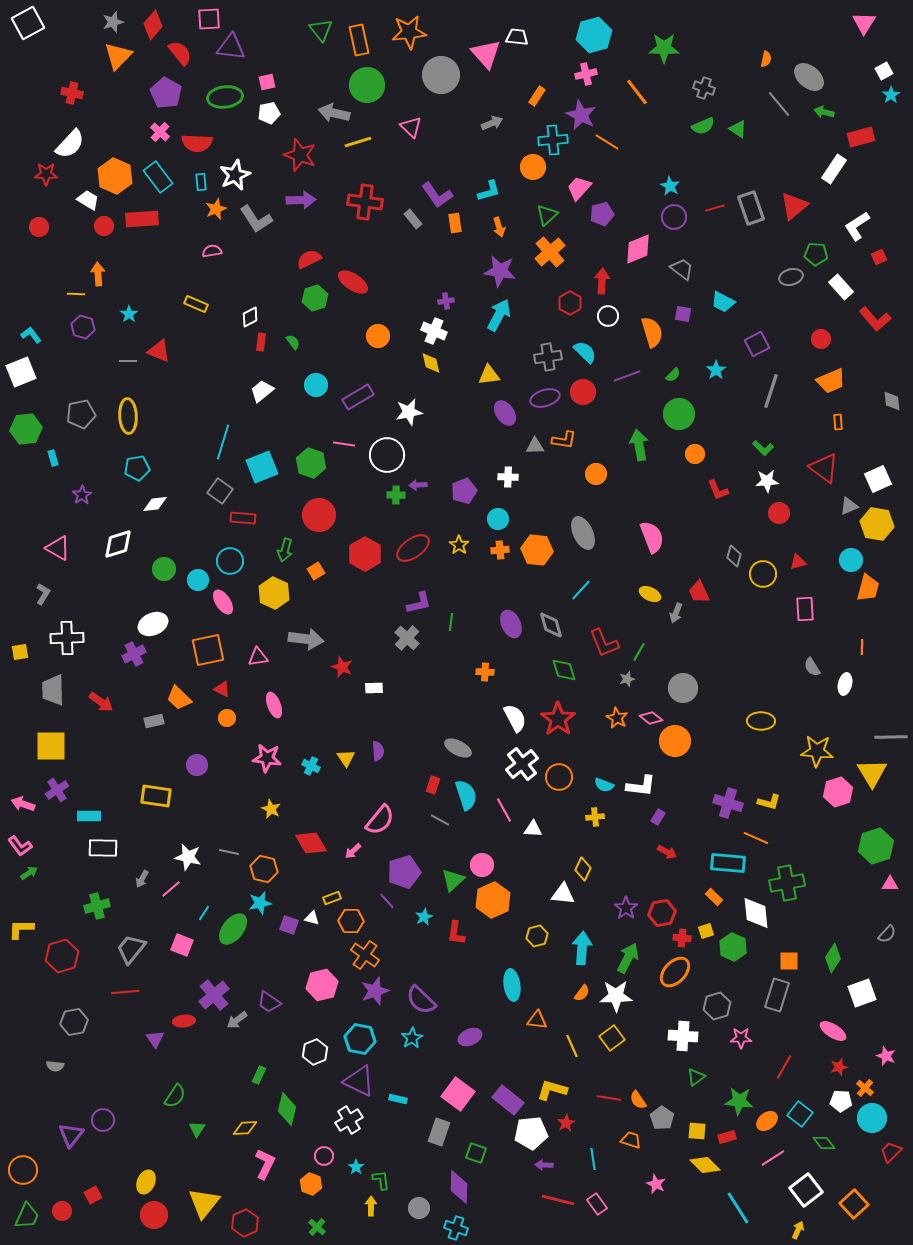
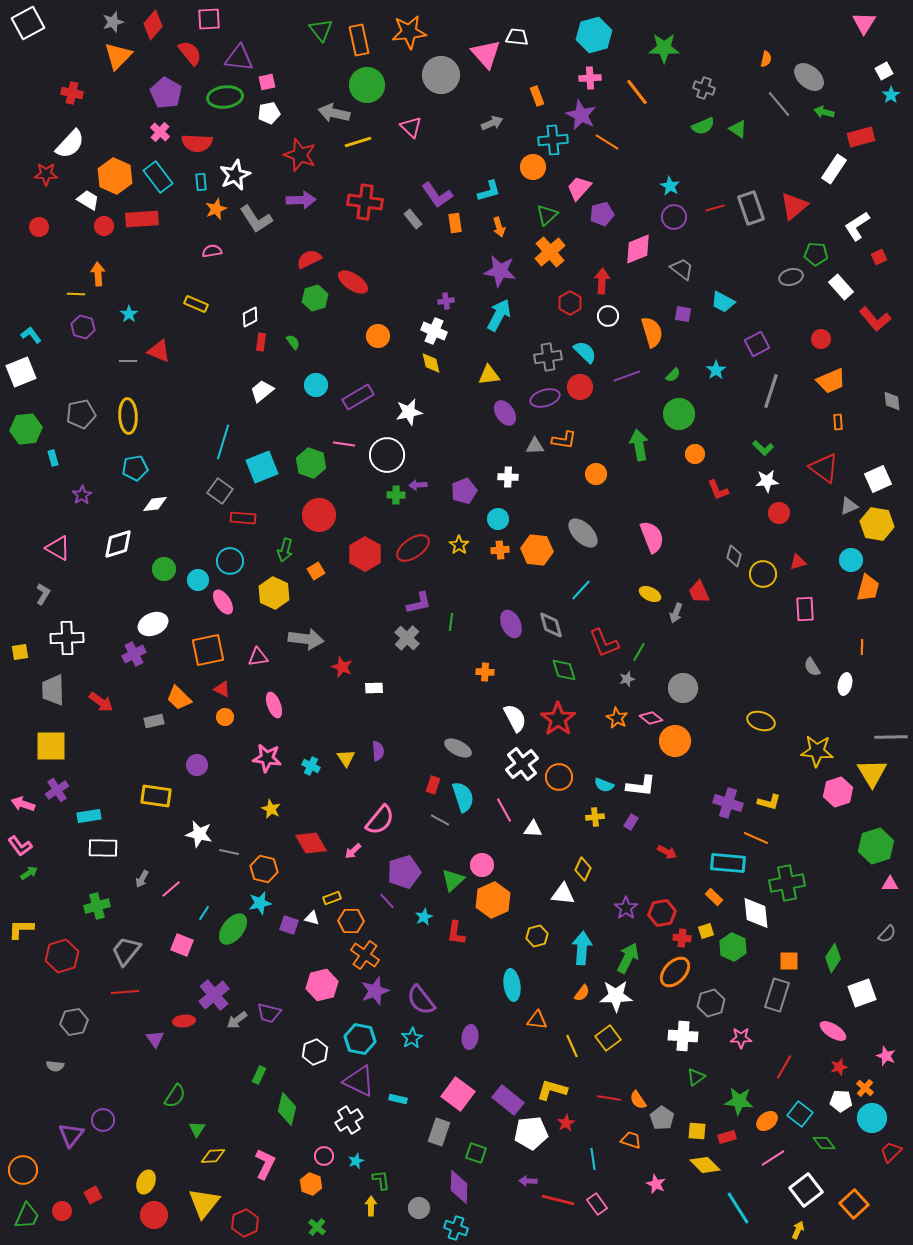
purple triangle at (231, 47): moved 8 px right, 11 px down
red semicircle at (180, 53): moved 10 px right
pink cross at (586, 74): moved 4 px right, 4 px down; rotated 10 degrees clockwise
orange rectangle at (537, 96): rotated 54 degrees counterclockwise
red circle at (583, 392): moved 3 px left, 5 px up
cyan pentagon at (137, 468): moved 2 px left
gray ellipse at (583, 533): rotated 20 degrees counterclockwise
orange circle at (227, 718): moved 2 px left, 1 px up
yellow ellipse at (761, 721): rotated 16 degrees clockwise
cyan semicircle at (466, 795): moved 3 px left, 2 px down
cyan rectangle at (89, 816): rotated 10 degrees counterclockwise
purple rectangle at (658, 817): moved 27 px left, 5 px down
white star at (188, 857): moved 11 px right, 23 px up
gray trapezoid at (131, 949): moved 5 px left, 2 px down
purple semicircle at (421, 1000): rotated 8 degrees clockwise
purple trapezoid at (269, 1002): moved 11 px down; rotated 20 degrees counterclockwise
gray hexagon at (717, 1006): moved 6 px left, 3 px up
purple ellipse at (470, 1037): rotated 60 degrees counterclockwise
yellow square at (612, 1038): moved 4 px left
yellow diamond at (245, 1128): moved 32 px left, 28 px down
purple arrow at (544, 1165): moved 16 px left, 16 px down
cyan star at (356, 1167): moved 6 px up; rotated 14 degrees clockwise
